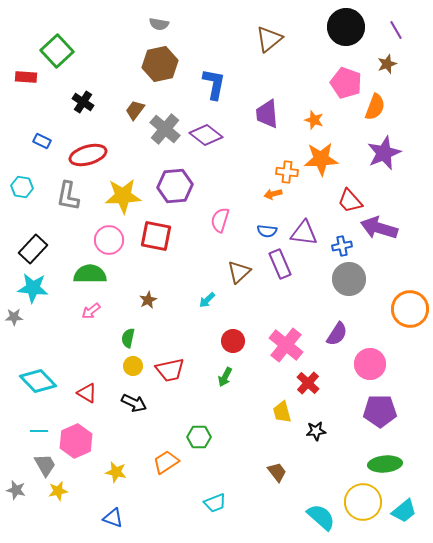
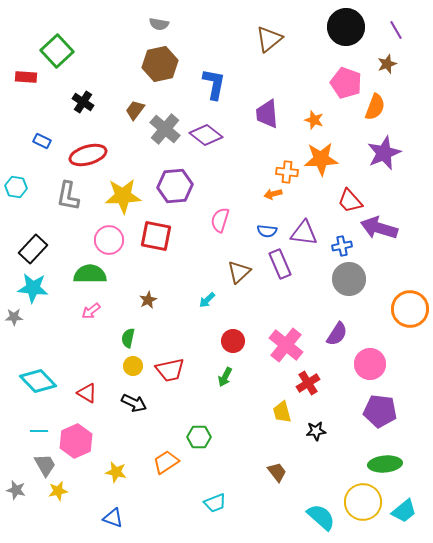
cyan hexagon at (22, 187): moved 6 px left
red cross at (308, 383): rotated 15 degrees clockwise
purple pentagon at (380, 411): rotated 8 degrees clockwise
